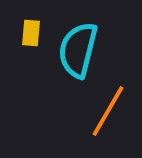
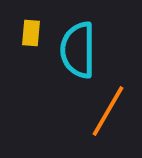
cyan semicircle: rotated 14 degrees counterclockwise
